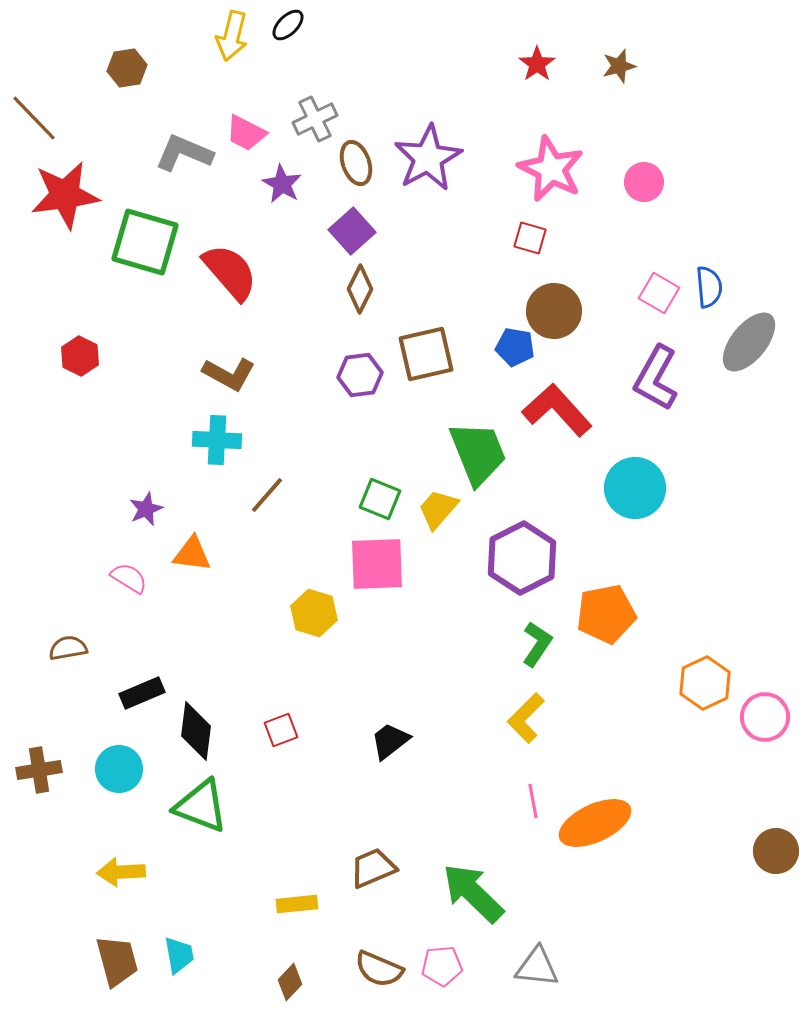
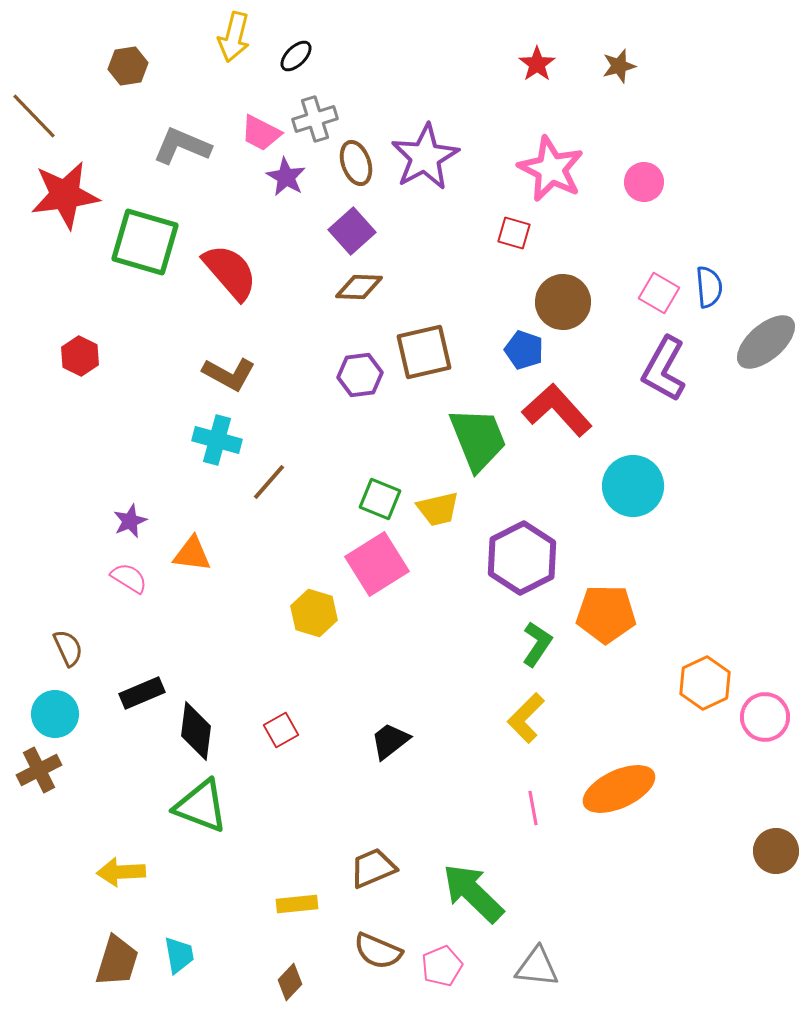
black ellipse at (288, 25): moved 8 px right, 31 px down
yellow arrow at (232, 36): moved 2 px right, 1 px down
brown hexagon at (127, 68): moved 1 px right, 2 px up
brown line at (34, 118): moved 2 px up
gray cross at (315, 119): rotated 9 degrees clockwise
pink trapezoid at (246, 133): moved 15 px right
gray L-shape at (184, 153): moved 2 px left, 7 px up
purple star at (428, 158): moved 3 px left, 1 px up
purple star at (282, 184): moved 4 px right, 7 px up
red square at (530, 238): moved 16 px left, 5 px up
brown diamond at (360, 289): moved 1 px left, 2 px up; rotated 66 degrees clockwise
brown circle at (554, 311): moved 9 px right, 9 px up
gray ellipse at (749, 342): moved 17 px right; rotated 10 degrees clockwise
blue pentagon at (515, 347): moved 9 px right, 3 px down; rotated 9 degrees clockwise
brown square at (426, 354): moved 2 px left, 2 px up
purple L-shape at (656, 378): moved 8 px right, 9 px up
cyan cross at (217, 440): rotated 12 degrees clockwise
green trapezoid at (478, 453): moved 14 px up
cyan circle at (635, 488): moved 2 px left, 2 px up
brown line at (267, 495): moved 2 px right, 13 px up
purple star at (146, 509): moved 16 px left, 12 px down
yellow trapezoid at (438, 509): rotated 144 degrees counterclockwise
pink square at (377, 564): rotated 30 degrees counterclockwise
orange pentagon at (606, 614): rotated 12 degrees clockwise
brown semicircle at (68, 648): rotated 75 degrees clockwise
red square at (281, 730): rotated 8 degrees counterclockwise
cyan circle at (119, 769): moved 64 px left, 55 px up
brown cross at (39, 770): rotated 18 degrees counterclockwise
pink line at (533, 801): moved 7 px down
orange ellipse at (595, 823): moved 24 px right, 34 px up
brown trapezoid at (117, 961): rotated 32 degrees clockwise
pink pentagon at (442, 966): rotated 18 degrees counterclockwise
brown semicircle at (379, 969): moved 1 px left, 18 px up
